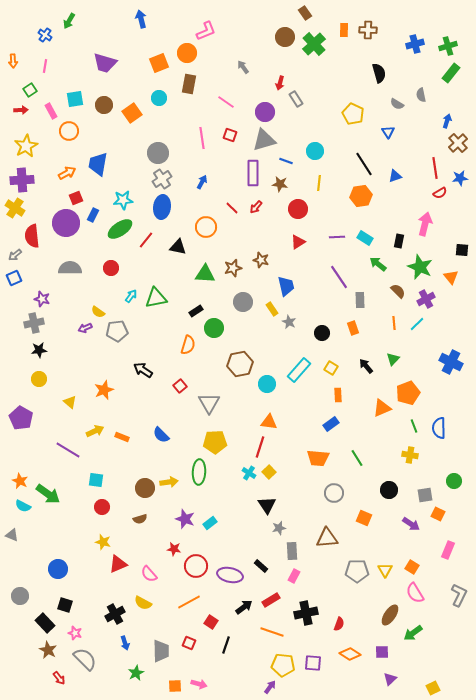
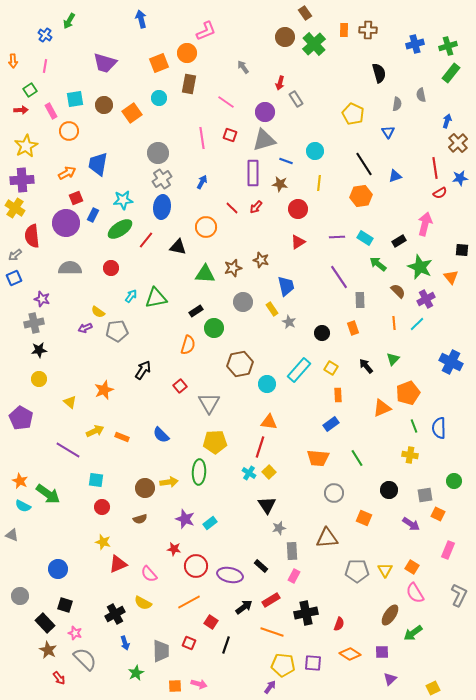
gray semicircle at (397, 104): rotated 112 degrees counterclockwise
black rectangle at (399, 241): rotated 48 degrees clockwise
black arrow at (143, 370): rotated 90 degrees clockwise
